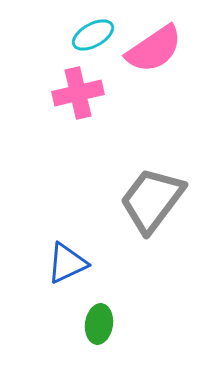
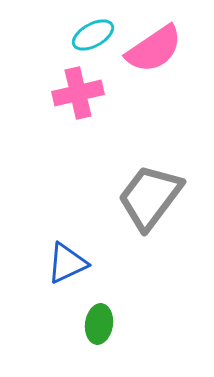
gray trapezoid: moved 2 px left, 3 px up
